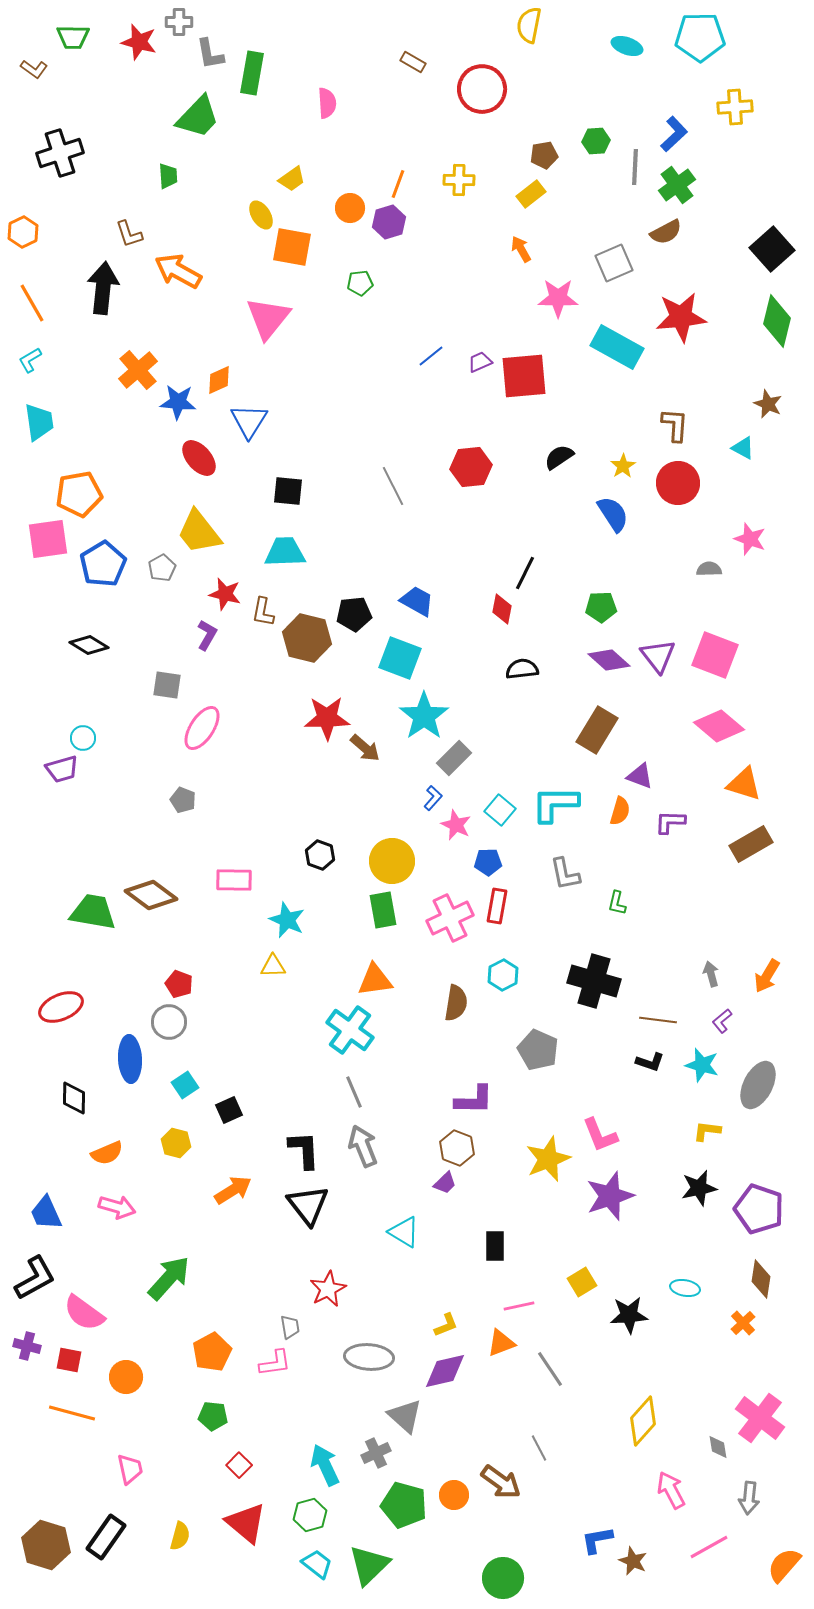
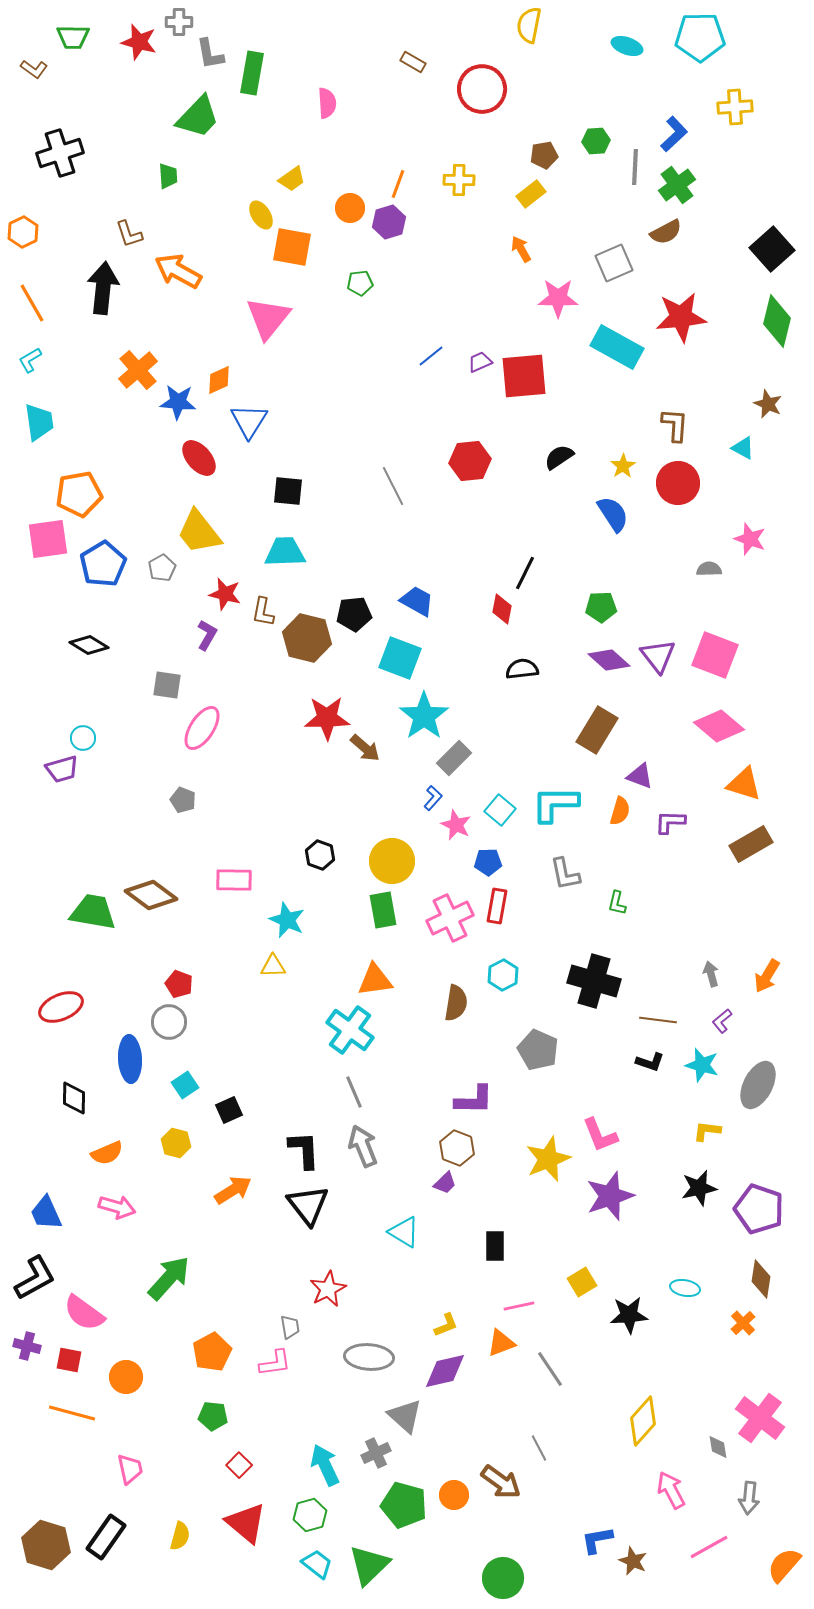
red hexagon at (471, 467): moved 1 px left, 6 px up
